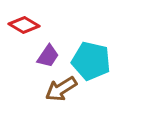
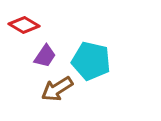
purple trapezoid: moved 3 px left
brown arrow: moved 4 px left
